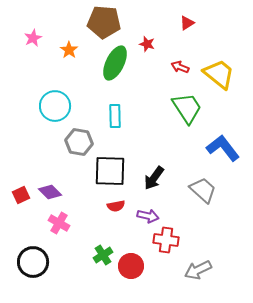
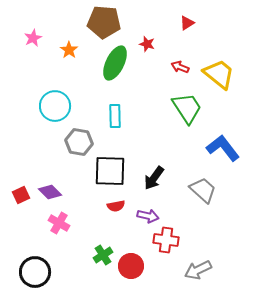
black circle: moved 2 px right, 10 px down
